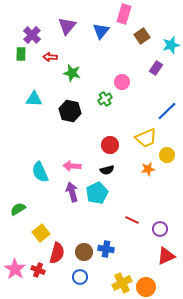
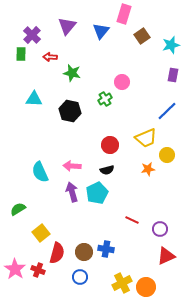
purple rectangle: moved 17 px right, 7 px down; rotated 24 degrees counterclockwise
